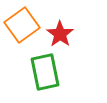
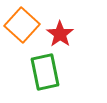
orange square: rotated 12 degrees counterclockwise
